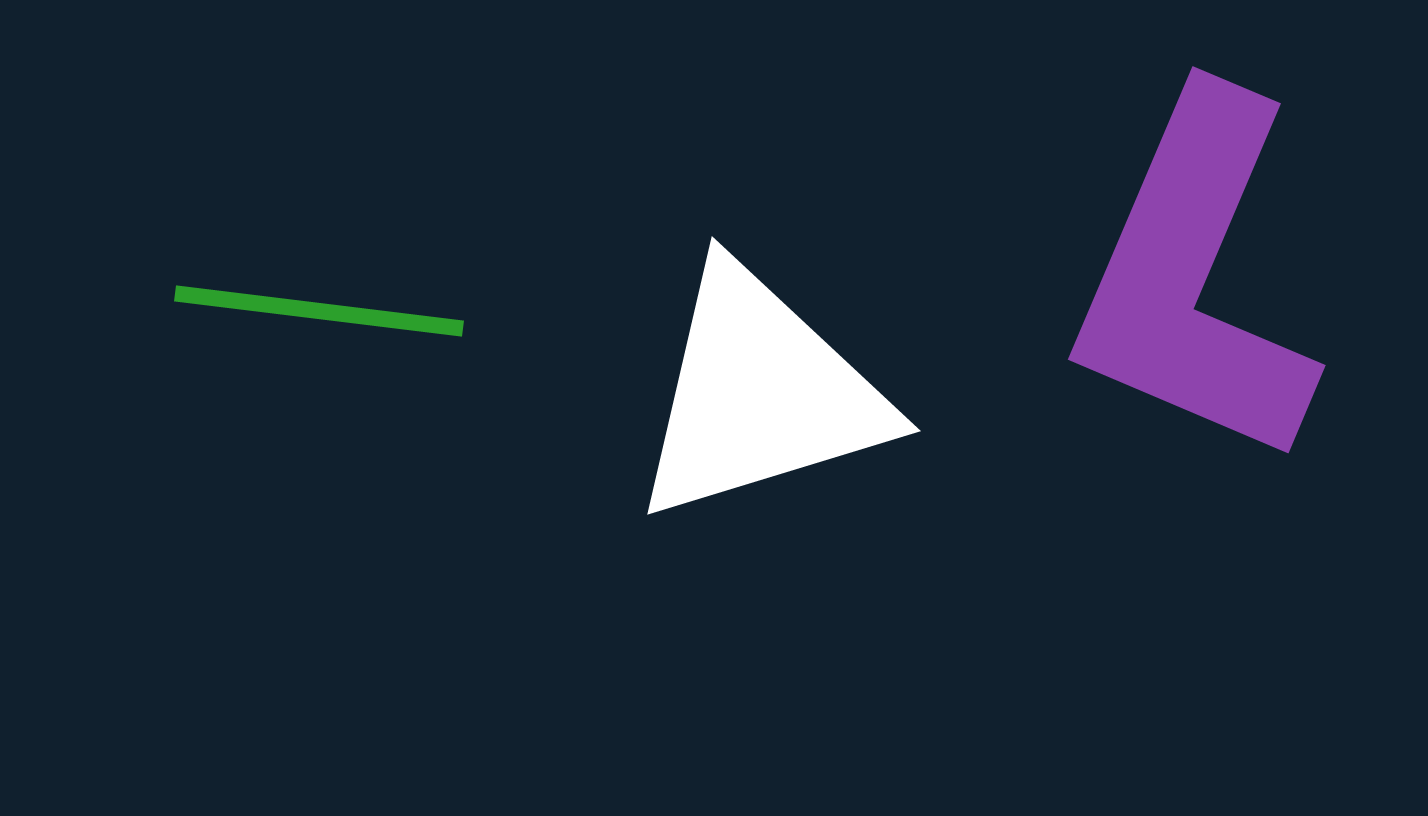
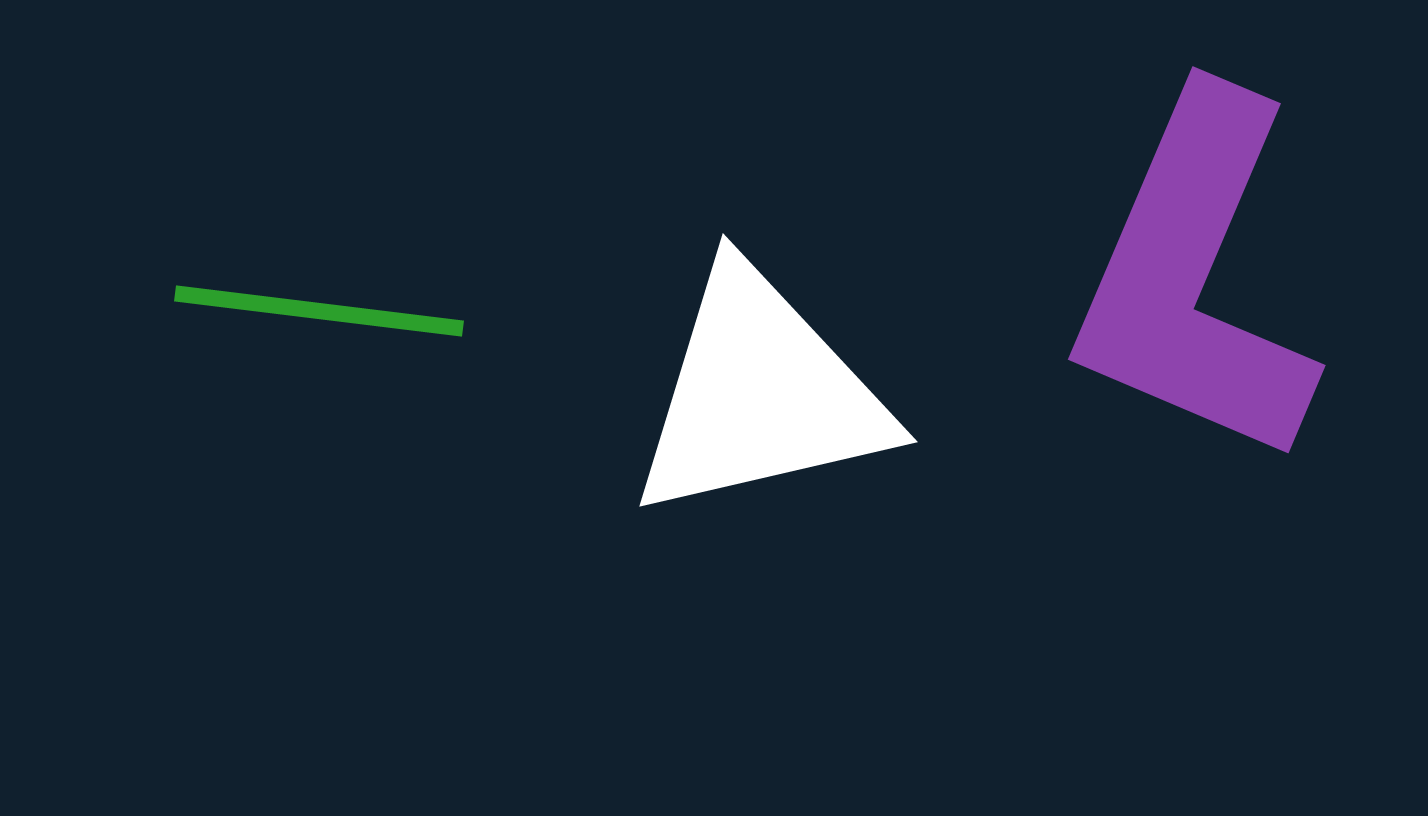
white triangle: rotated 4 degrees clockwise
